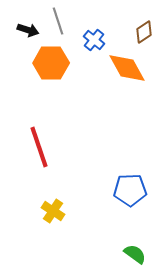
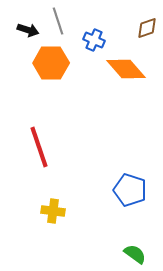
brown diamond: moved 3 px right, 4 px up; rotated 15 degrees clockwise
blue cross: rotated 15 degrees counterclockwise
orange diamond: moved 1 px left, 1 px down; rotated 12 degrees counterclockwise
blue pentagon: rotated 20 degrees clockwise
yellow cross: rotated 25 degrees counterclockwise
